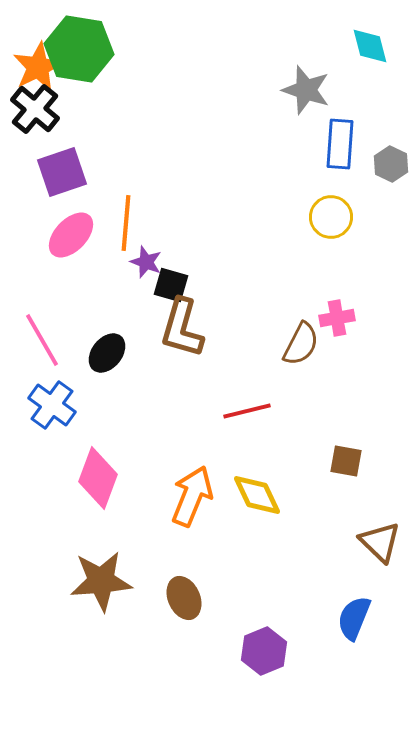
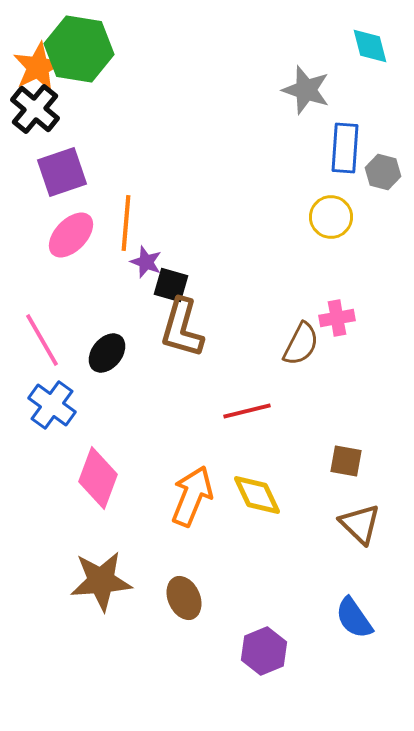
blue rectangle: moved 5 px right, 4 px down
gray hexagon: moved 8 px left, 8 px down; rotated 12 degrees counterclockwise
brown triangle: moved 20 px left, 18 px up
blue semicircle: rotated 57 degrees counterclockwise
